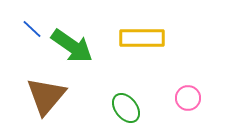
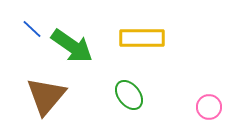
pink circle: moved 21 px right, 9 px down
green ellipse: moved 3 px right, 13 px up
